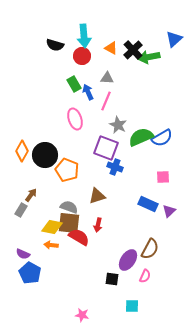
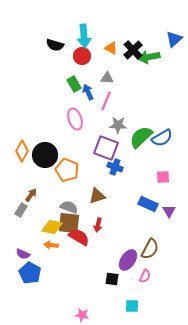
gray star: rotated 24 degrees counterclockwise
green semicircle: rotated 20 degrees counterclockwise
purple triangle: rotated 16 degrees counterclockwise
